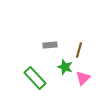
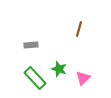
gray rectangle: moved 19 px left
brown line: moved 21 px up
green star: moved 6 px left, 2 px down
